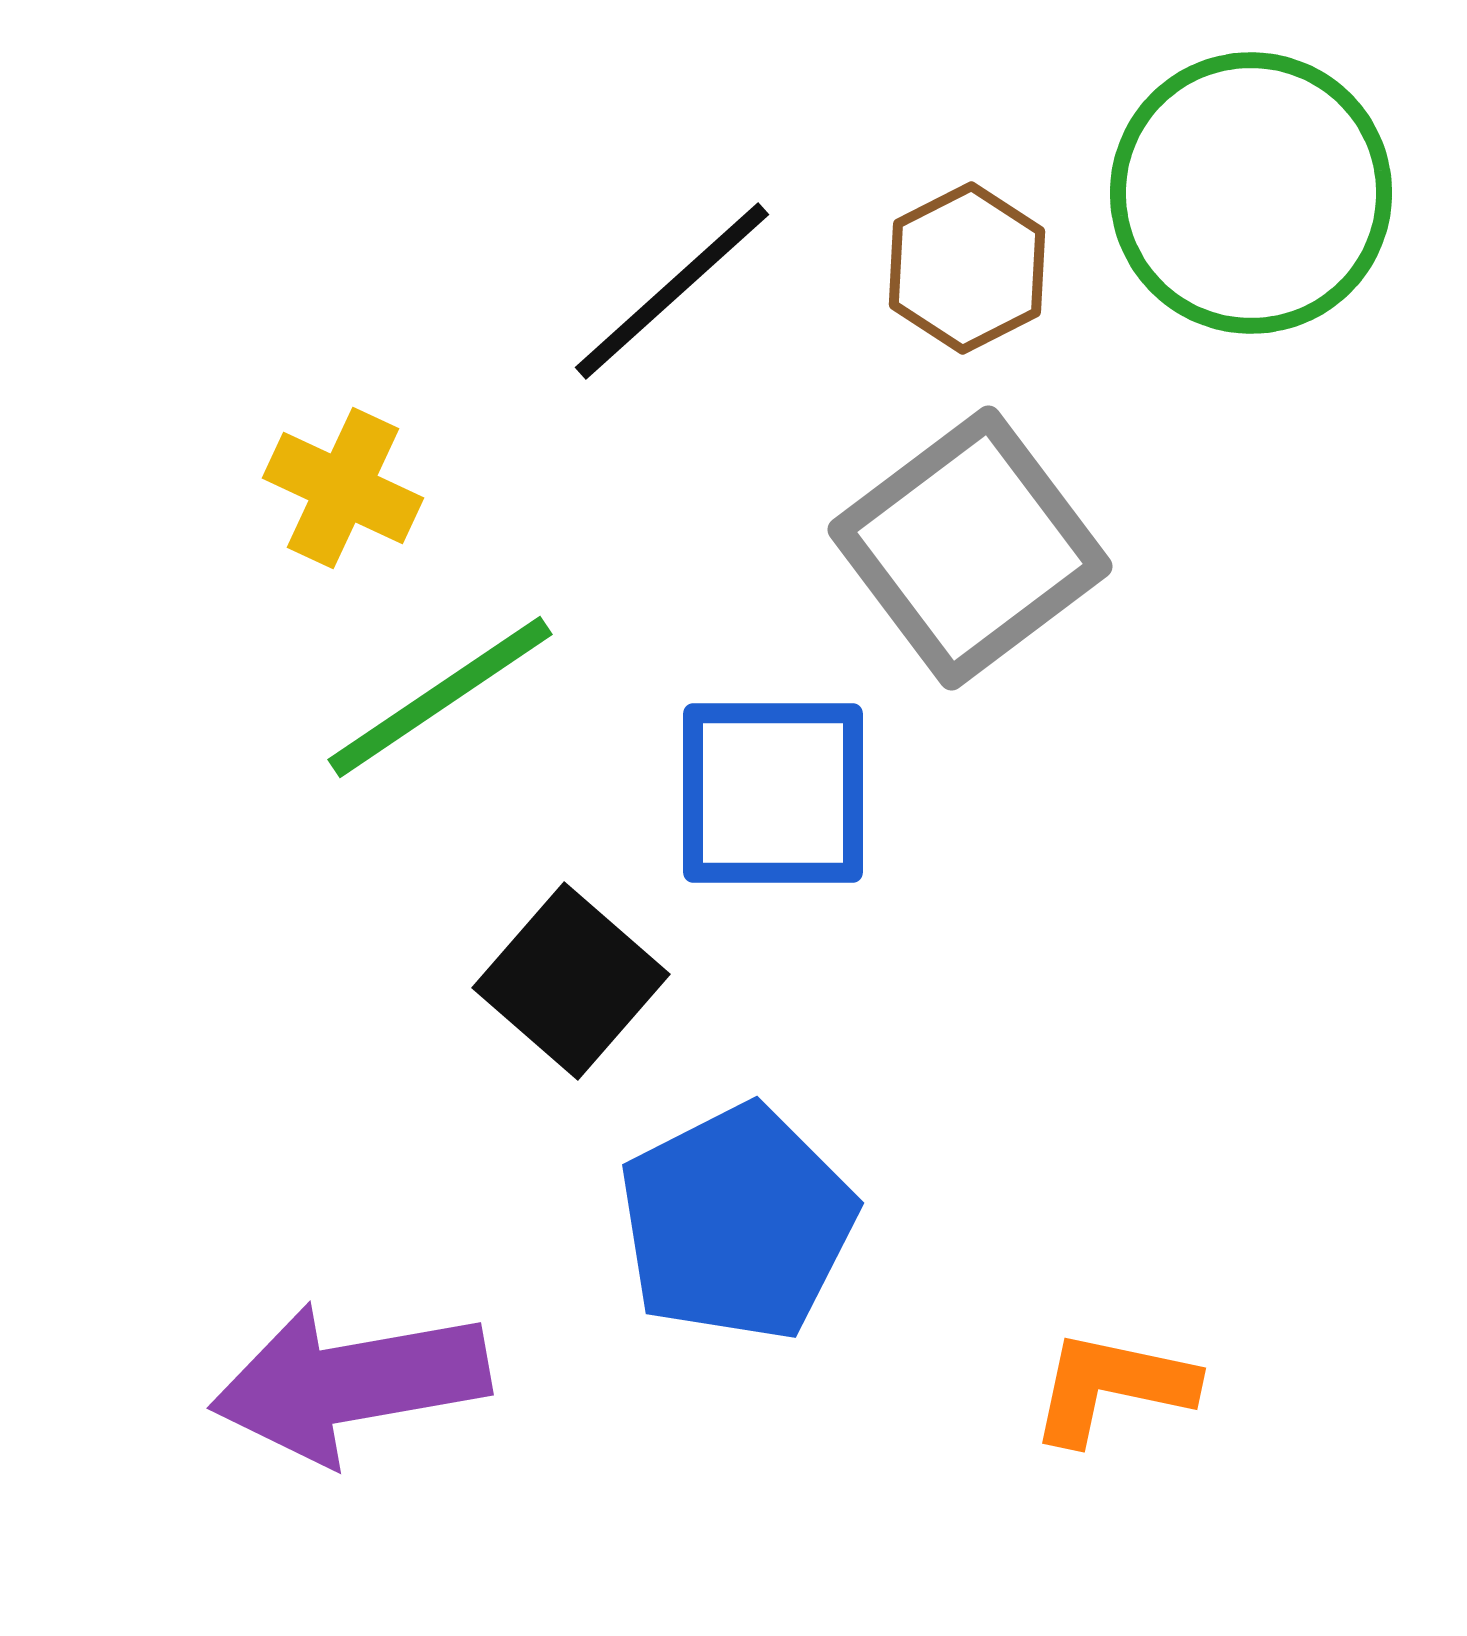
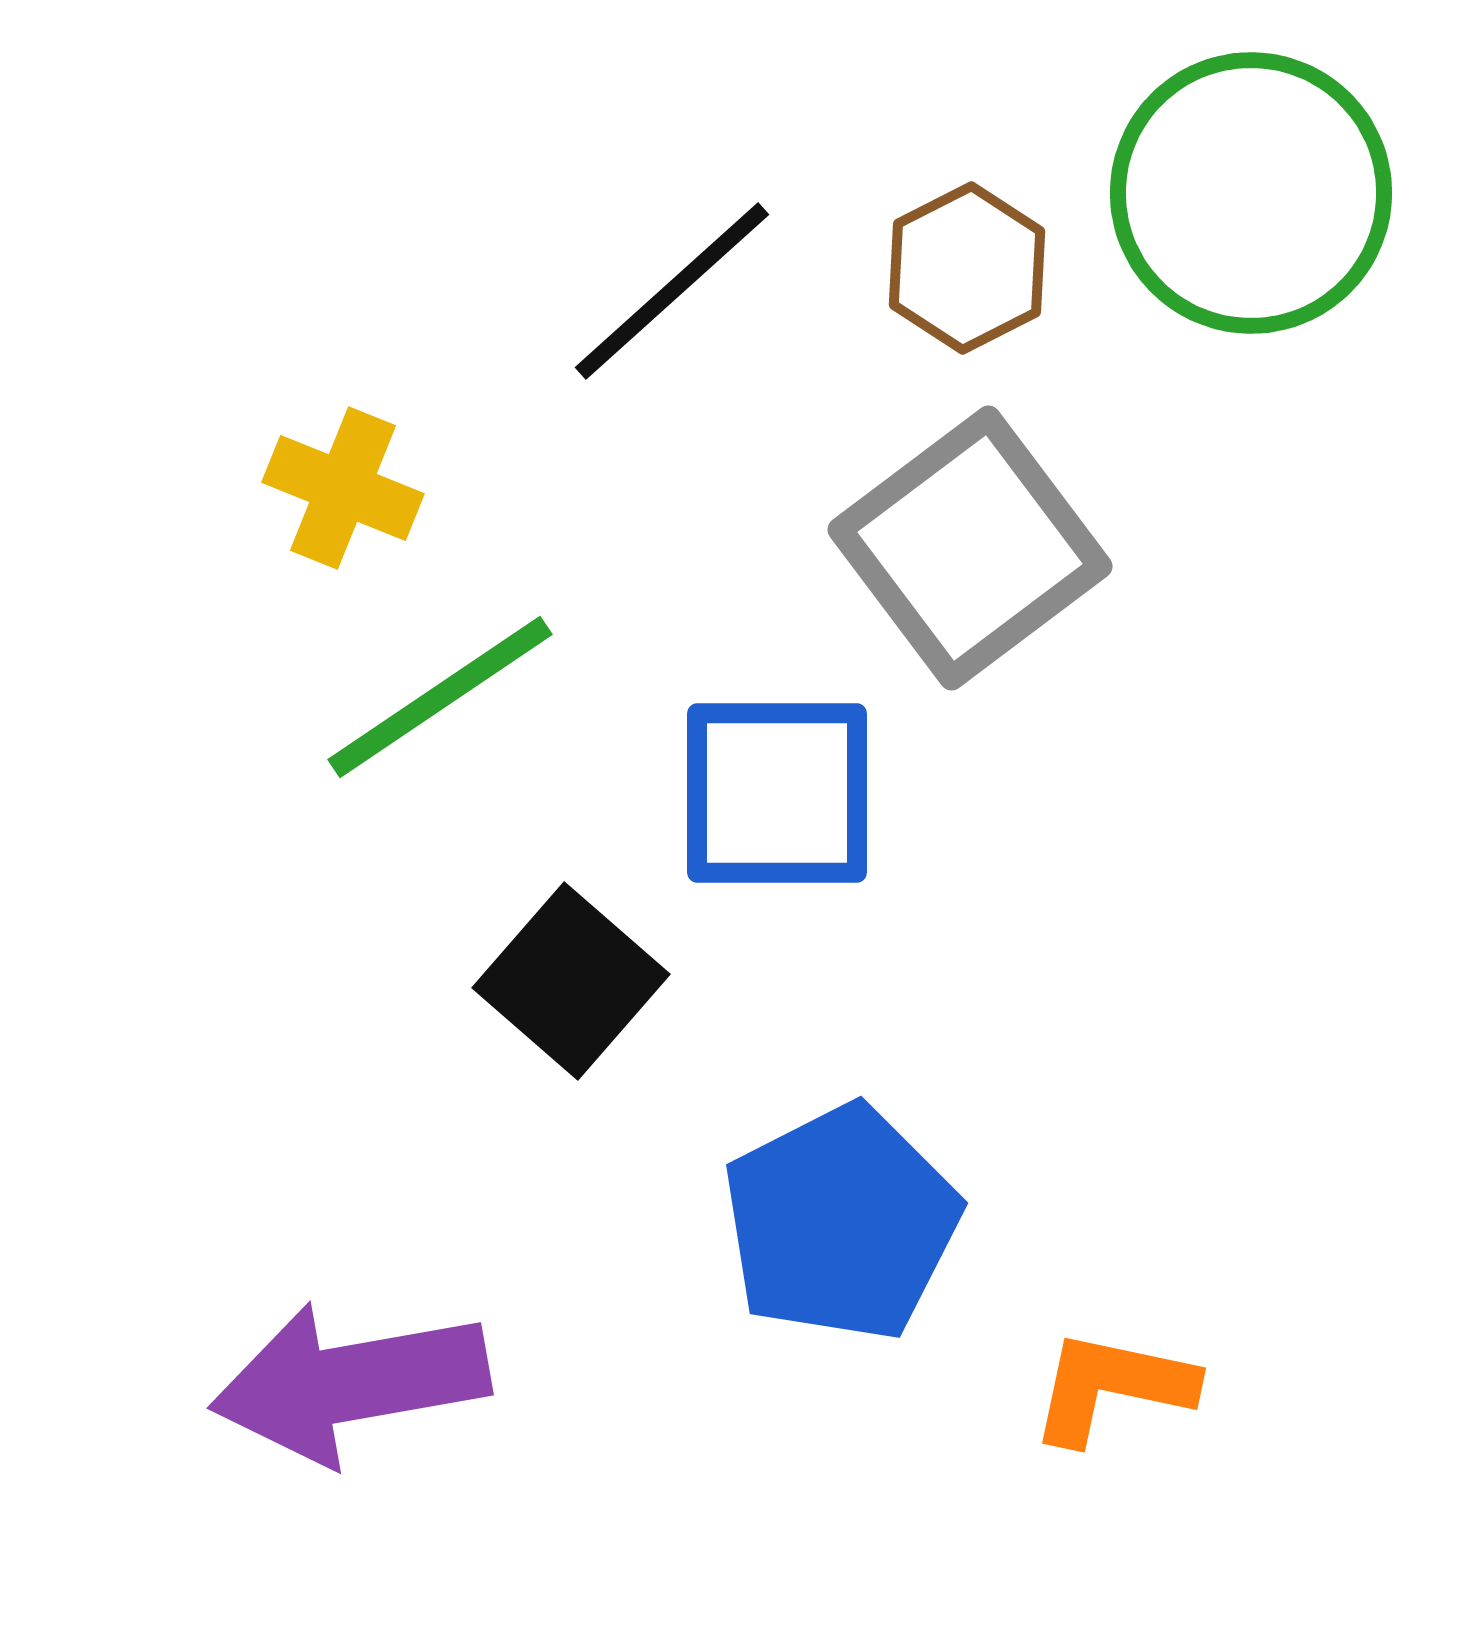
yellow cross: rotated 3 degrees counterclockwise
blue square: moved 4 px right
blue pentagon: moved 104 px right
